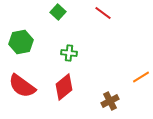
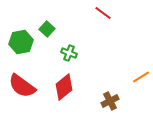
green square: moved 11 px left, 17 px down
green cross: rotated 14 degrees clockwise
